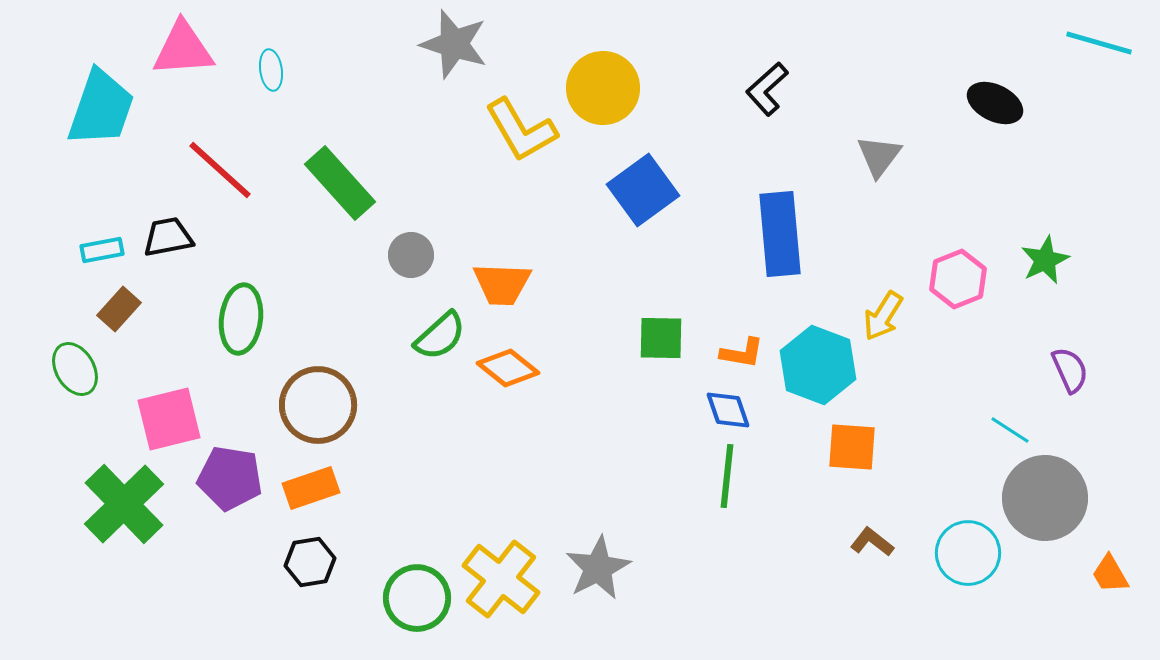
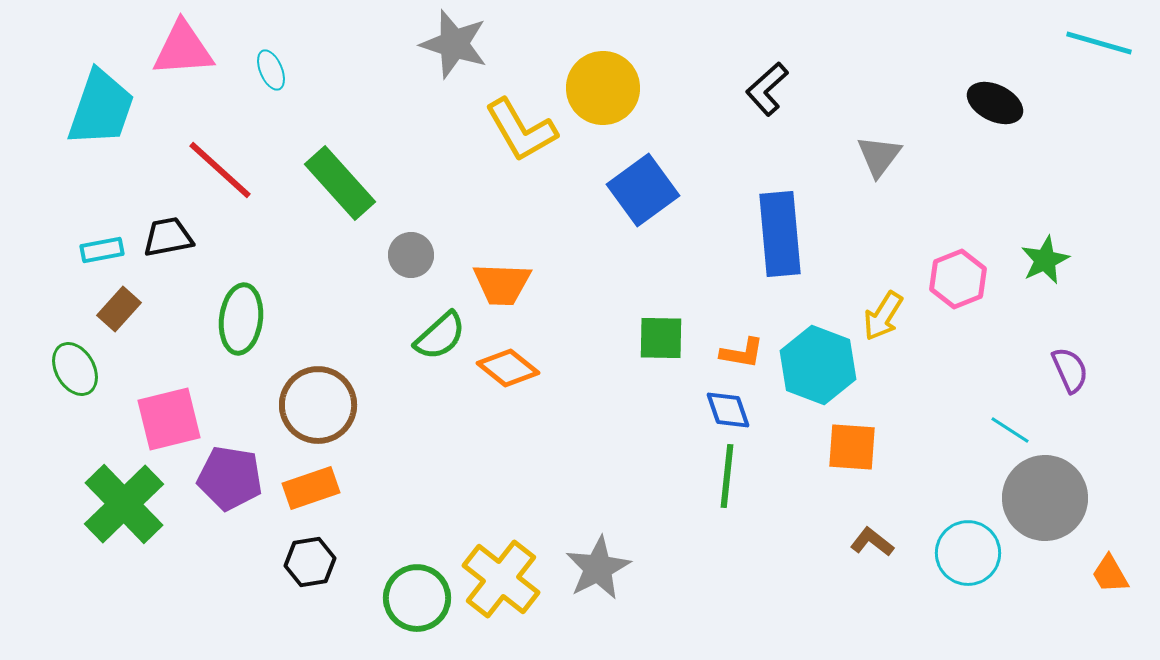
cyan ellipse at (271, 70): rotated 15 degrees counterclockwise
